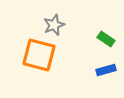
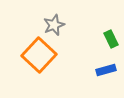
green rectangle: moved 5 px right; rotated 30 degrees clockwise
orange square: rotated 28 degrees clockwise
